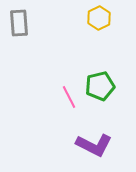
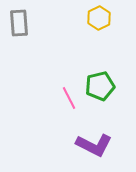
pink line: moved 1 px down
